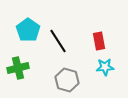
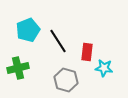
cyan pentagon: rotated 15 degrees clockwise
red rectangle: moved 12 px left, 11 px down; rotated 18 degrees clockwise
cyan star: moved 1 px left, 1 px down; rotated 12 degrees clockwise
gray hexagon: moved 1 px left
